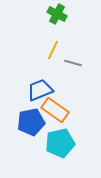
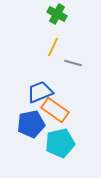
yellow line: moved 3 px up
blue trapezoid: moved 2 px down
blue pentagon: moved 2 px down
